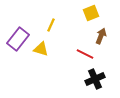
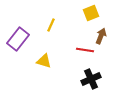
yellow triangle: moved 3 px right, 12 px down
red line: moved 4 px up; rotated 18 degrees counterclockwise
black cross: moved 4 px left
